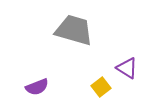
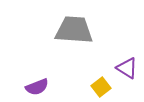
gray trapezoid: rotated 12 degrees counterclockwise
